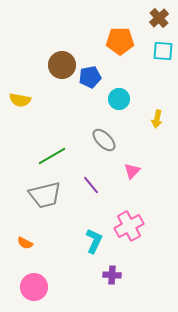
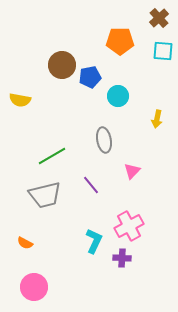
cyan circle: moved 1 px left, 3 px up
gray ellipse: rotated 35 degrees clockwise
purple cross: moved 10 px right, 17 px up
